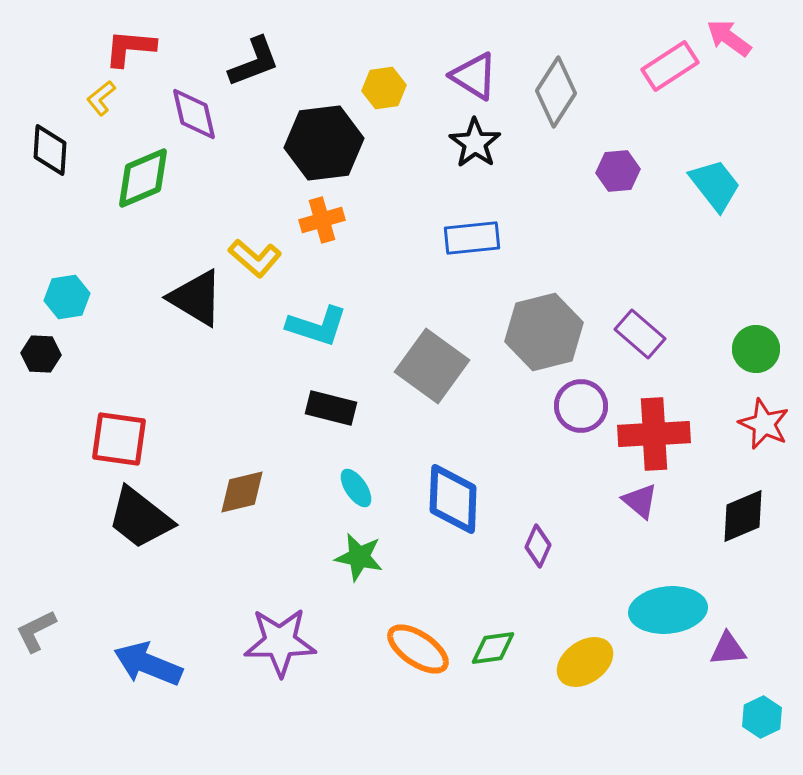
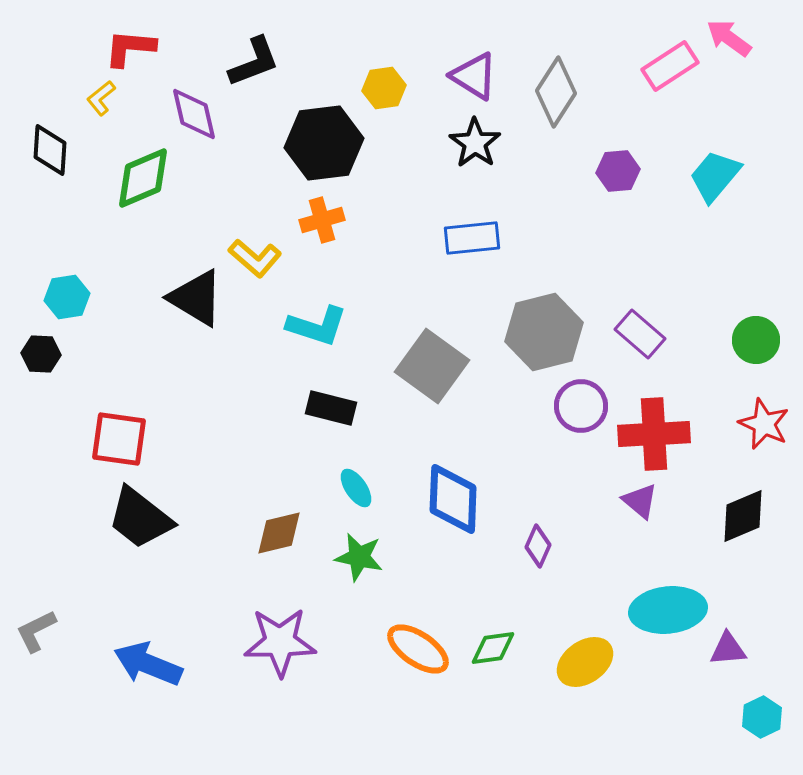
cyan trapezoid at (715, 185): moved 9 px up; rotated 102 degrees counterclockwise
green circle at (756, 349): moved 9 px up
brown diamond at (242, 492): moved 37 px right, 41 px down
